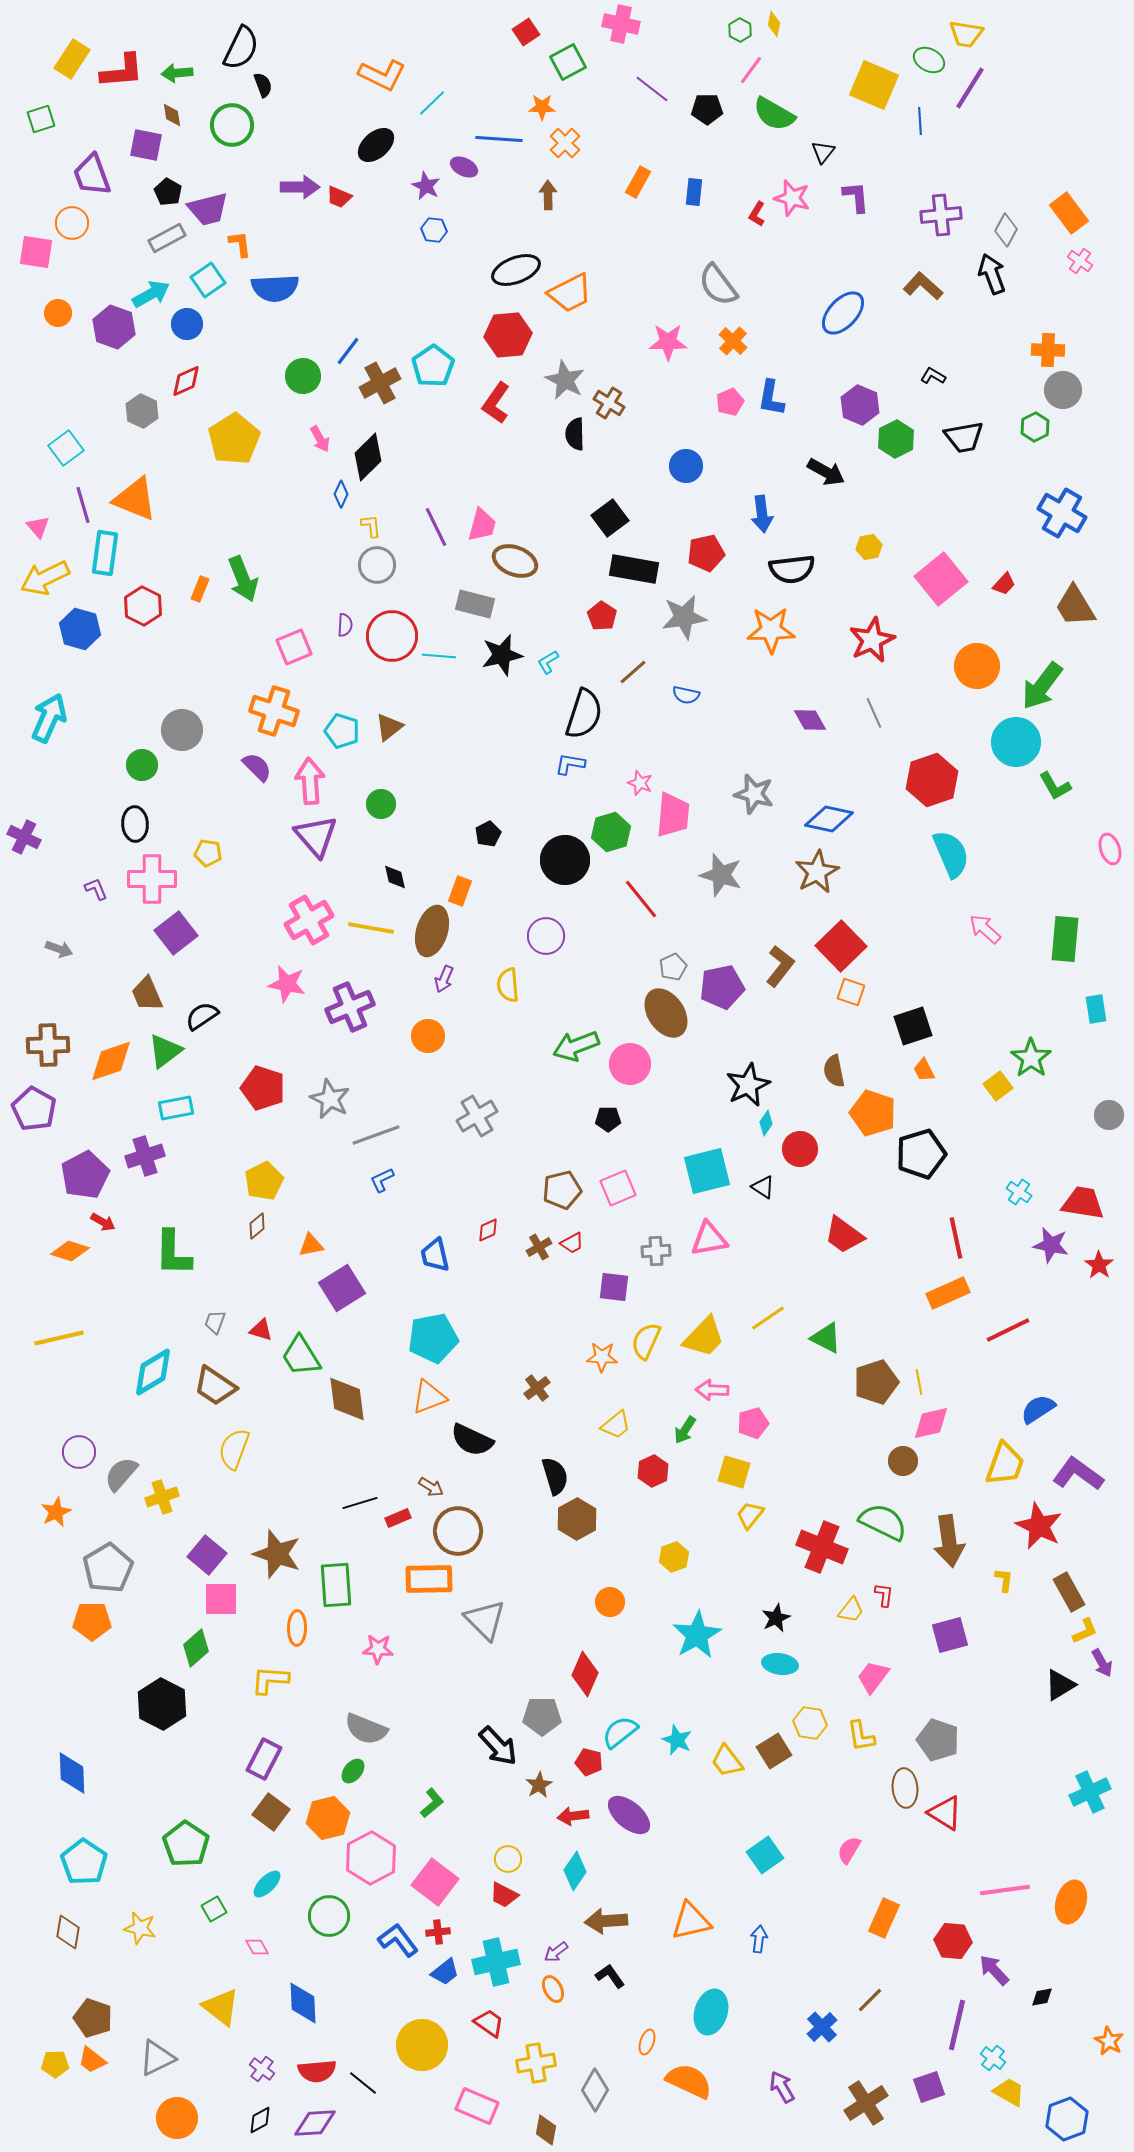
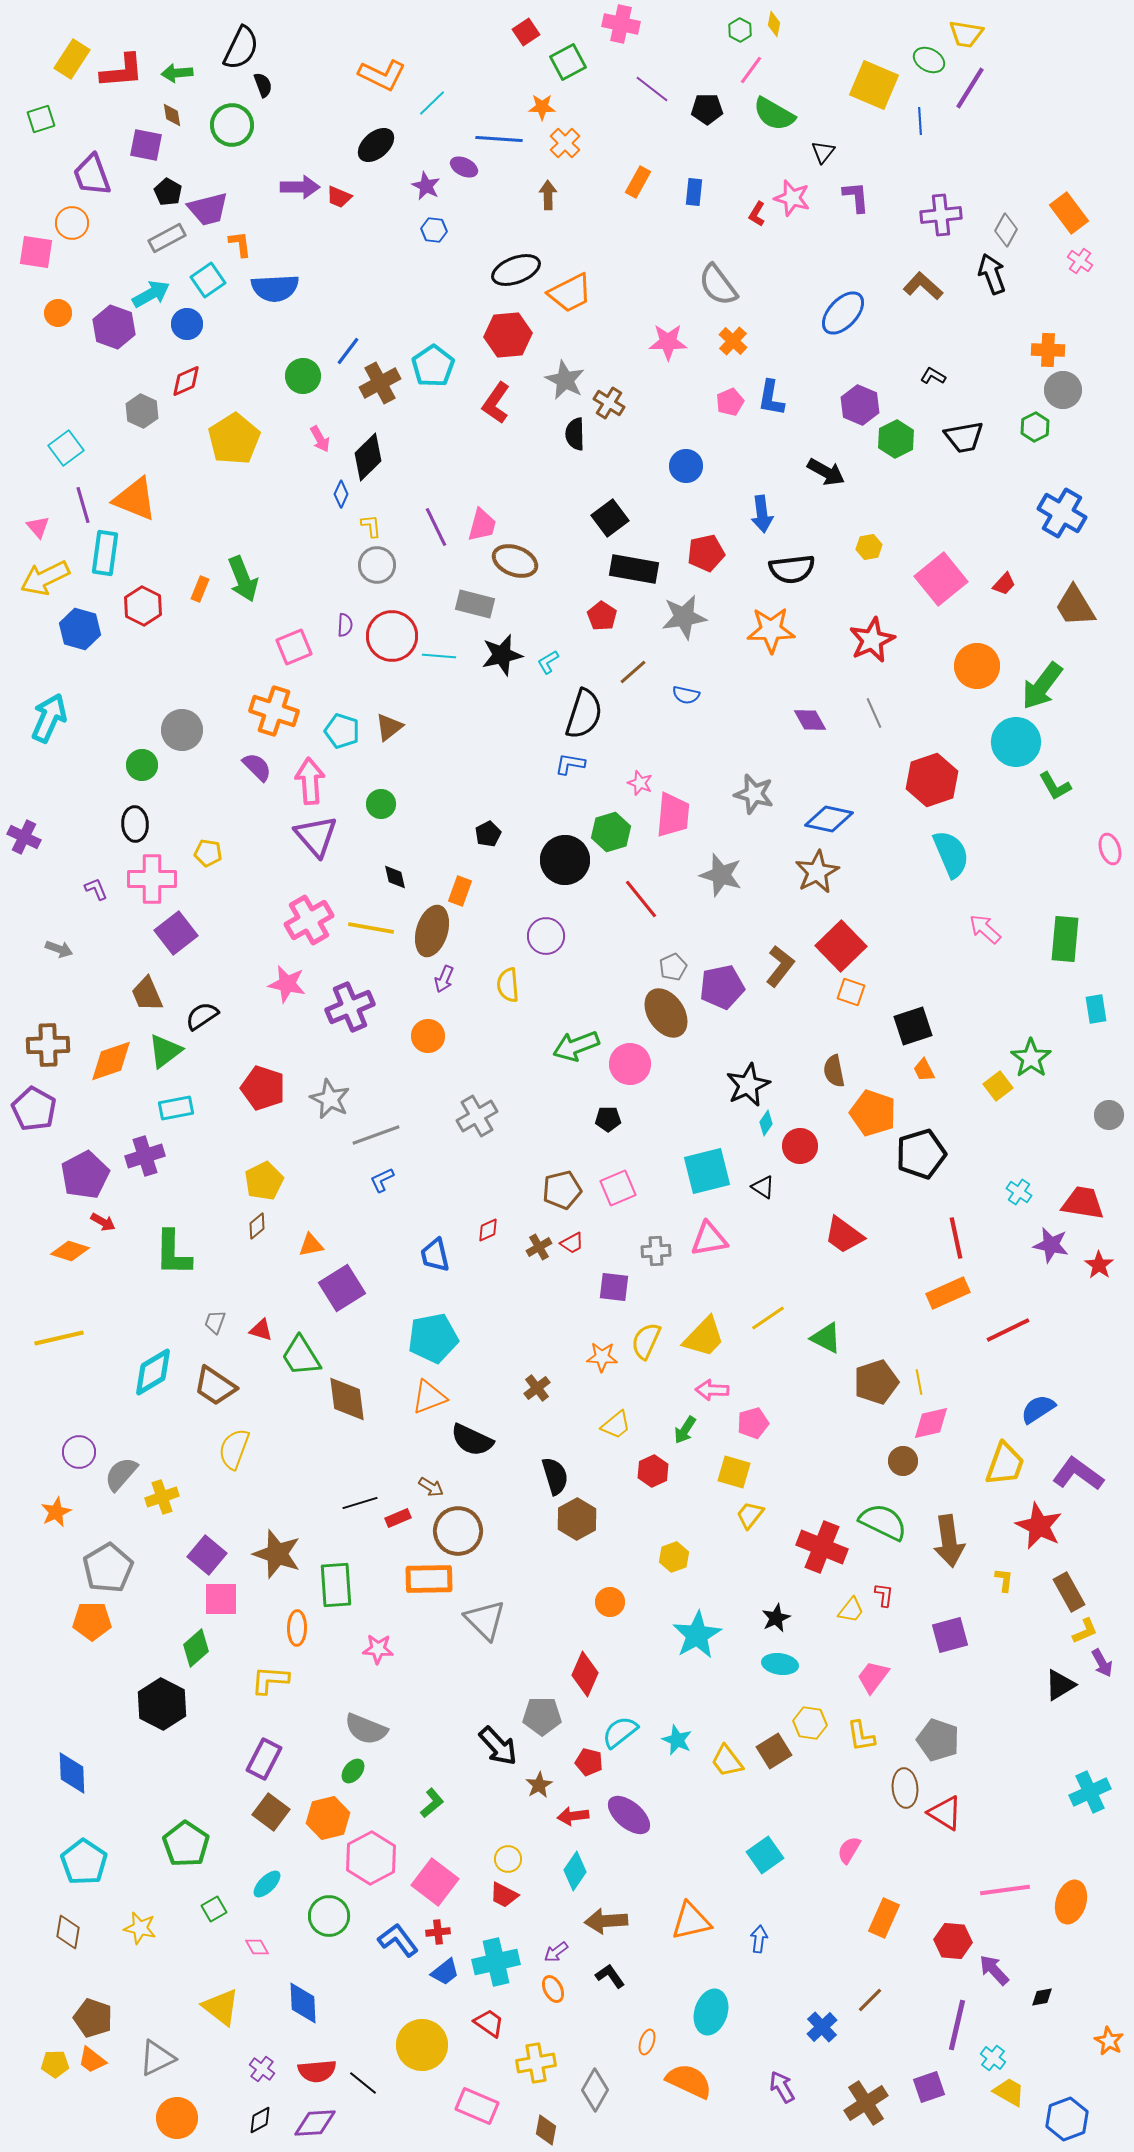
red circle at (800, 1149): moved 3 px up
